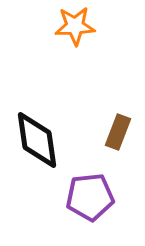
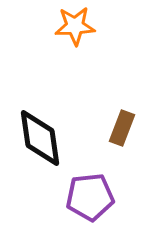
brown rectangle: moved 4 px right, 4 px up
black diamond: moved 3 px right, 2 px up
